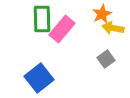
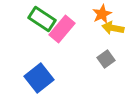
green rectangle: rotated 56 degrees counterclockwise
